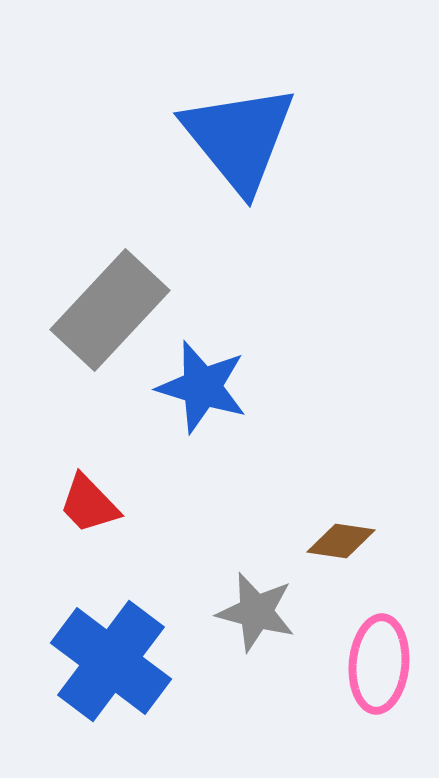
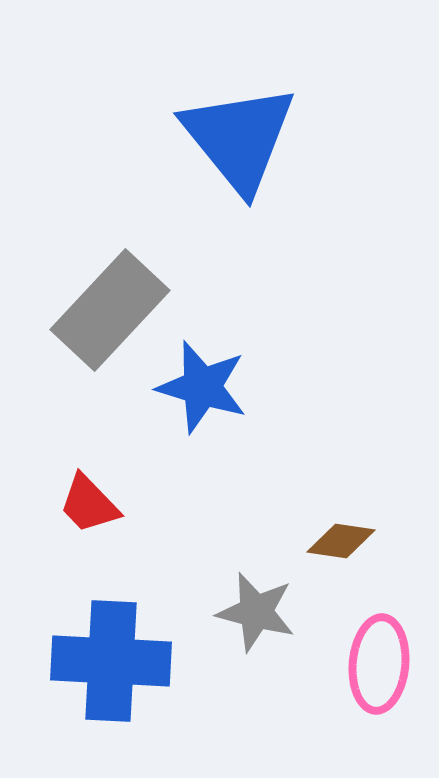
blue cross: rotated 34 degrees counterclockwise
